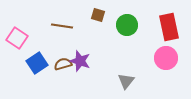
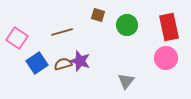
brown line: moved 6 px down; rotated 25 degrees counterclockwise
